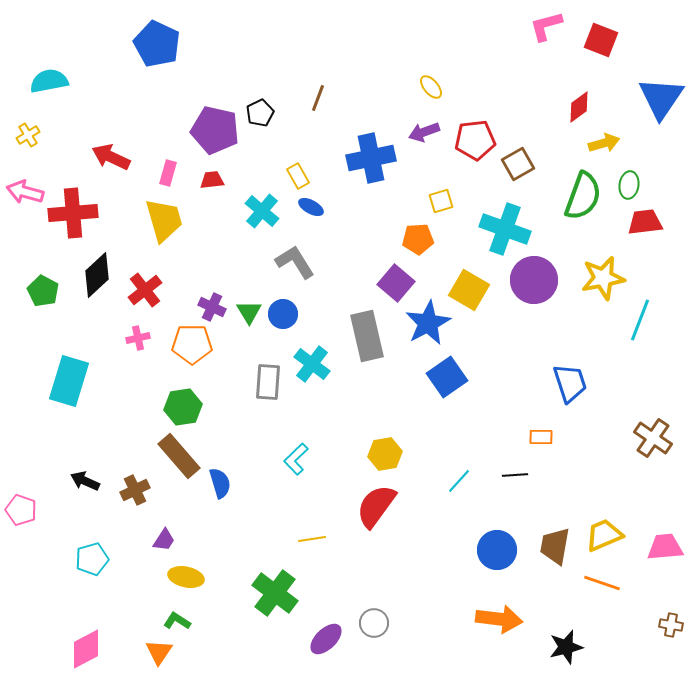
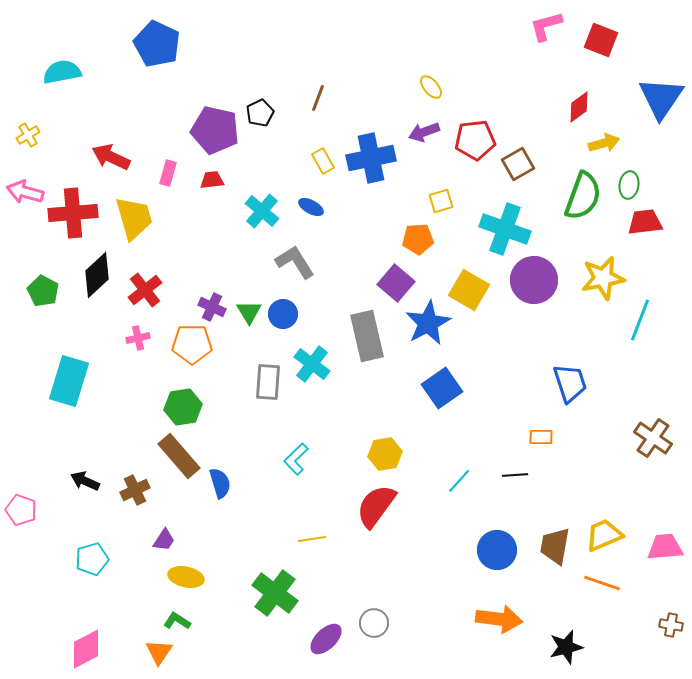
cyan semicircle at (49, 81): moved 13 px right, 9 px up
yellow rectangle at (298, 176): moved 25 px right, 15 px up
yellow trapezoid at (164, 220): moved 30 px left, 2 px up
blue square at (447, 377): moved 5 px left, 11 px down
